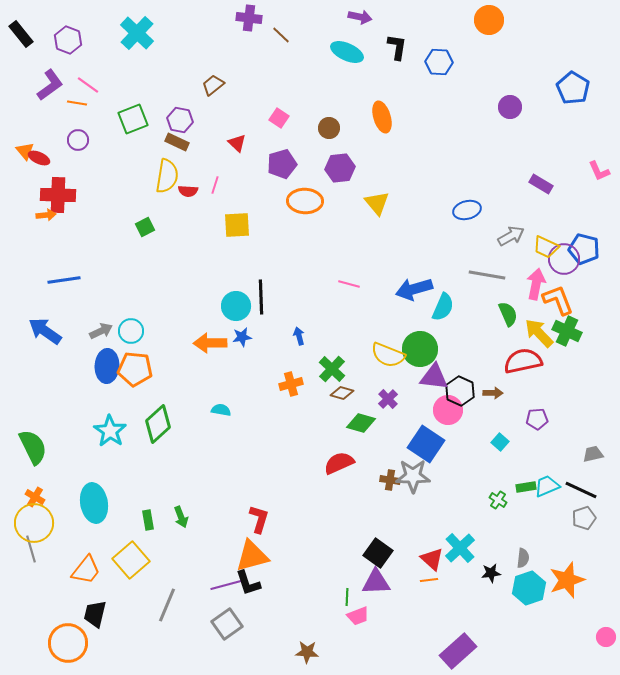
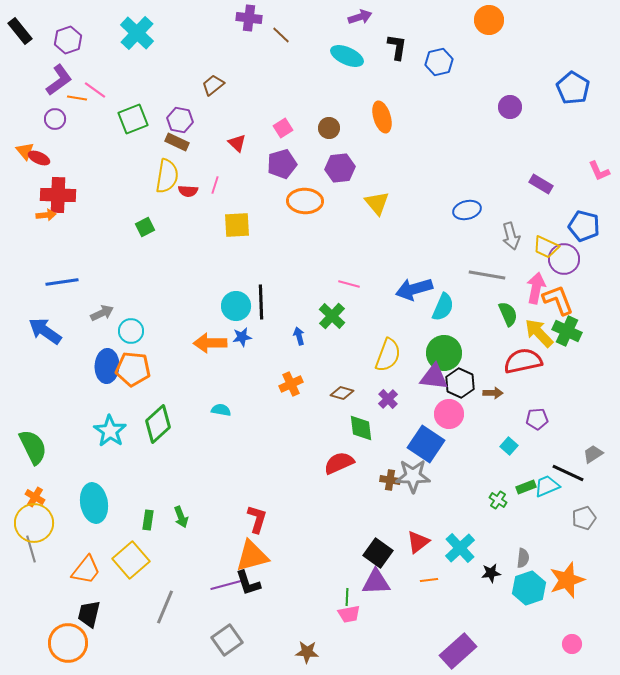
purple arrow at (360, 17): rotated 30 degrees counterclockwise
black rectangle at (21, 34): moved 1 px left, 3 px up
purple hexagon at (68, 40): rotated 20 degrees clockwise
cyan ellipse at (347, 52): moved 4 px down
blue hexagon at (439, 62): rotated 16 degrees counterclockwise
purple L-shape at (50, 85): moved 9 px right, 5 px up
pink line at (88, 85): moved 7 px right, 5 px down
orange line at (77, 103): moved 5 px up
pink square at (279, 118): moved 4 px right, 10 px down; rotated 24 degrees clockwise
purple circle at (78, 140): moved 23 px left, 21 px up
gray arrow at (511, 236): rotated 104 degrees clockwise
blue pentagon at (584, 249): moved 23 px up
blue line at (64, 280): moved 2 px left, 2 px down
pink arrow at (536, 284): moved 4 px down
black line at (261, 297): moved 5 px down
gray arrow at (101, 331): moved 1 px right, 18 px up
green circle at (420, 349): moved 24 px right, 4 px down
yellow semicircle at (388, 355): rotated 92 degrees counterclockwise
orange pentagon at (135, 369): moved 2 px left
green cross at (332, 369): moved 53 px up
orange cross at (291, 384): rotated 10 degrees counterclockwise
black hexagon at (460, 391): moved 8 px up
pink circle at (448, 410): moved 1 px right, 4 px down
green diamond at (361, 423): moved 5 px down; rotated 68 degrees clockwise
cyan square at (500, 442): moved 9 px right, 4 px down
gray trapezoid at (593, 454): rotated 20 degrees counterclockwise
green rectangle at (526, 487): rotated 12 degrees counterclockwise
black line at (581, 490): moved 13 px left, 17 px up
red L-shape at (259, 519): moved 2 px left
green rectangle at (148, 520): rotated 18 degrees clockwise
red triangle at (432, 559): moved 14 px left, 17 px up; rotated 40 degrees clockwise
gray line at (167, 605): moved 2 px left, 2 px down
black trapezoid at (95, 614): moved 6 px left
pink trapezoid at (358, 616): moved 9 px left, 2 px up; rotated 10 degrees clockwise
gray square at (227, 624): moved 16 px down
pink circle at (606, 637): moved 34 px left, 7 px down
